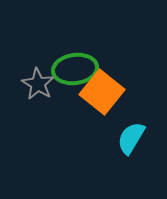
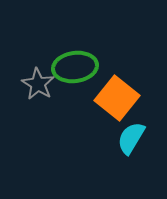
green ellipse: moved 2 px up
orange square: moved 15 px right, 6 px down
